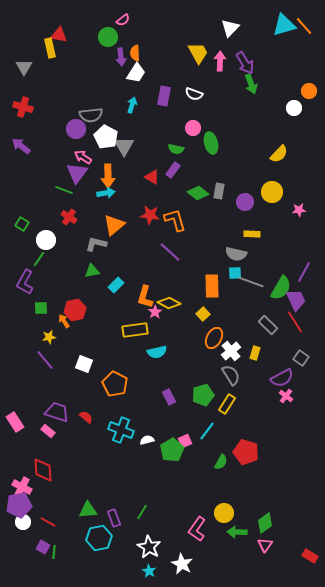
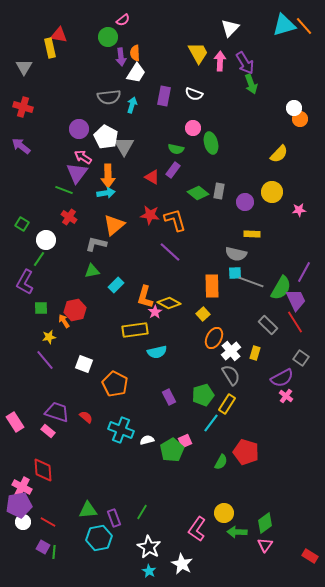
orange circle at (309, 91): moved 9 px left, 28 px down
gray semicircle at (91, 115): moved 18 px right, 18 px up
purple circle at (76, 129): moved 3 px right
cyan line at (207, 431): moved 4 px right, 8 px up
